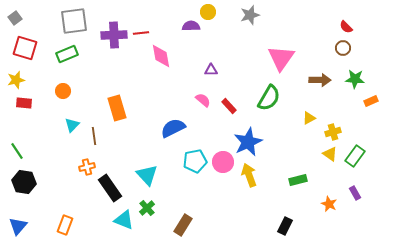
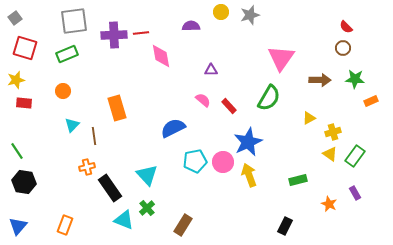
yellow circle at (208, 12): moved 13 px right
